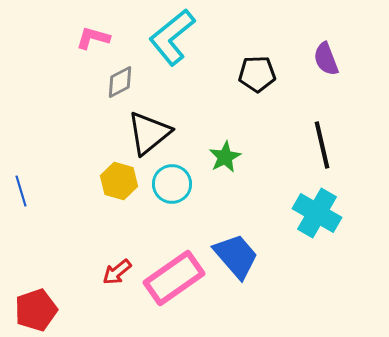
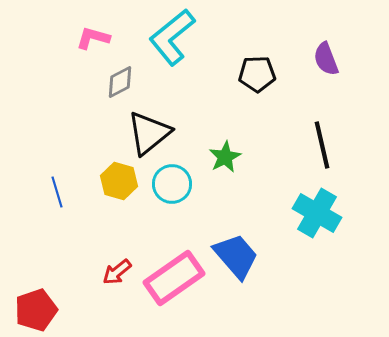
blue line: moved 36 px right, 1 px down
